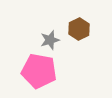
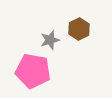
pink pentagon: moved 6 px left
